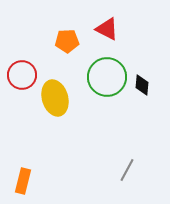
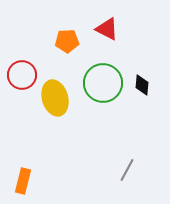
green circle: moved 4 px left, 6 px down
